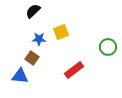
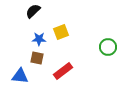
brown square: moved 5 px right; rotated 24 degrees counterclockwise
red rectangle: moved 11 px left, 1 px down
